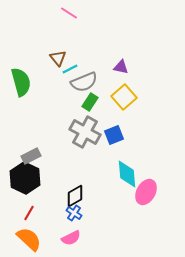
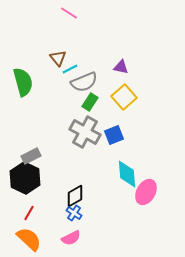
green semicircle: moved 2 px right
